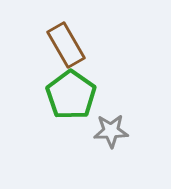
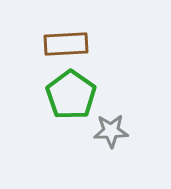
brown rectangle: moved 1 px up; rotated 63 degrees counterclockwise
